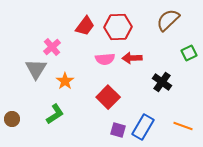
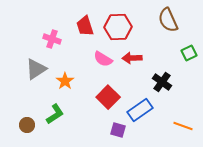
brown semicircle: rotated 70 degrees counterclockwise
red trapezoid: rotated 125 degrees clockwise
pink cross: moved 8 px up; rotated 30 degrees counterclockwise
pink semicircle: moved 2 px left; rotated 36 degrees clockwise
gray triangle: rotated 25 degrees clockwise
brown circle: moved 15 px right, 6 px down
blue rectangle: moved 3 px left, 17 px up; rotated 25 degrees clockwise
